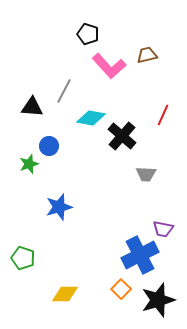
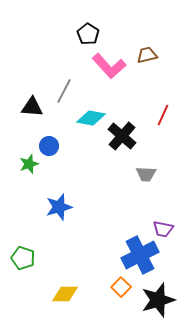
black pentagon: rotated 15 degrees clockwise
orange square: moved 2 px up
